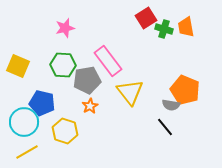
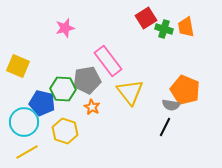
green hexagon: moved 24 px down
orange star: moved 2 px right, 1 px down; rotated 14 degrees counterclockwise
black line: rotated 66 degrees clockwise
